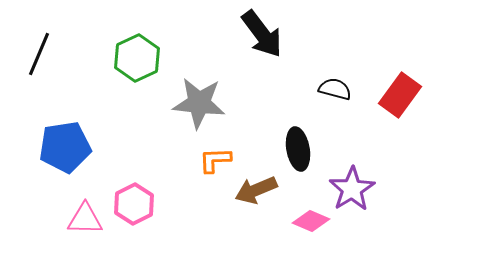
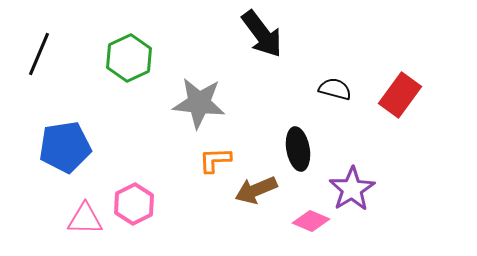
green hexagon: moved 8 px left
